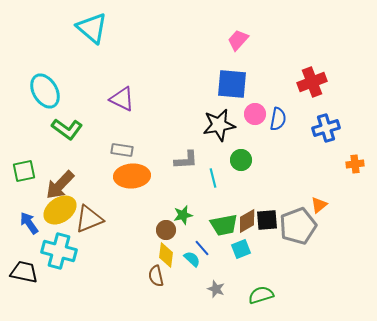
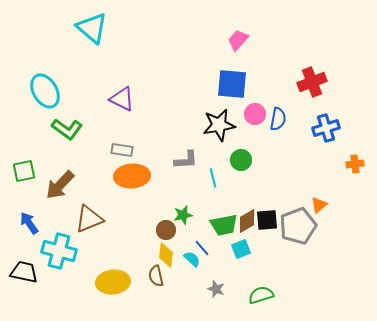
yellow ellipse: moved 53 px right, 72 px down; rotated 28 degrees clockwise
